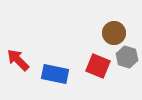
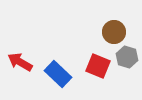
brown circle: moved 1 px up
red arrow: moved 2 px right, 2 px down; rotated 15 degrees counterclockwise
blue rectangle: moved 3 px right; rotated 32 degrees clockwise
